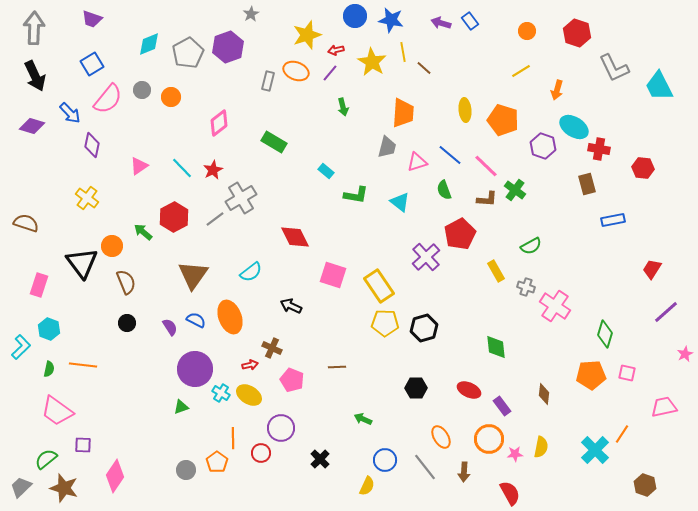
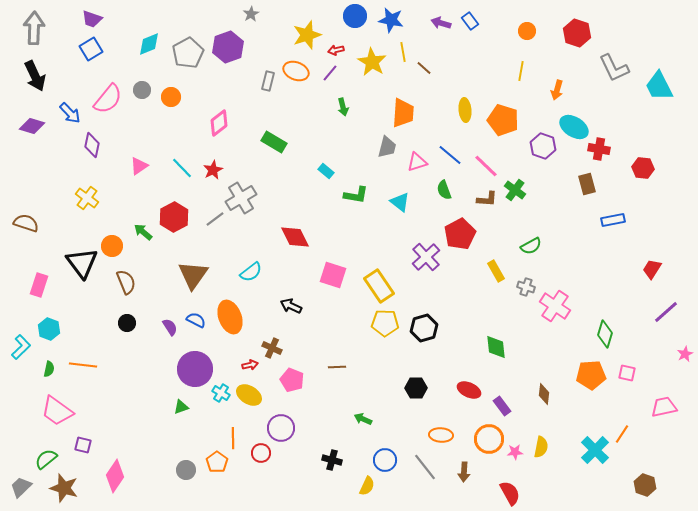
blue square at (92, 64): moved 1 px left, 15 px up
yellow line at (521, 71): rotated 48 degrees counterclockwise
orange ellipse at (441, 437): moved 2 px up; rotated 55 degrees counterclockwise
purple square at (83, 445): rotated 12 degrees clockwise
pink star at (515, 454): moved 2 px up
black cross at (320, 459): moved 12 px right, 1 px down; rotated 30 degrees counterclockwise
